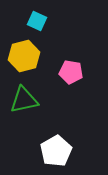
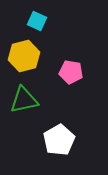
white pentagon: moved 3 px right, 11 px up
